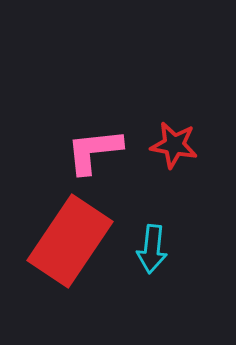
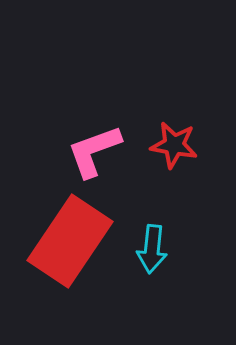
pink L-shape: rotated 14 degrees counterclockwise
